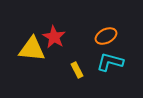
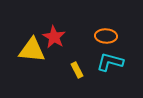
orange ellipse: rotated 30 degrees clockwise
yellow triangle: moved 1 px down
